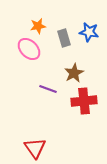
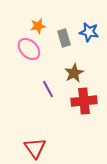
purple line: rotated 42 degrees clockwise
